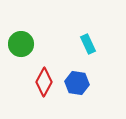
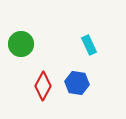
cyan rectangle: moved 1 px right, 1 px down
red diamond: moved 1 px left, 4 px down
